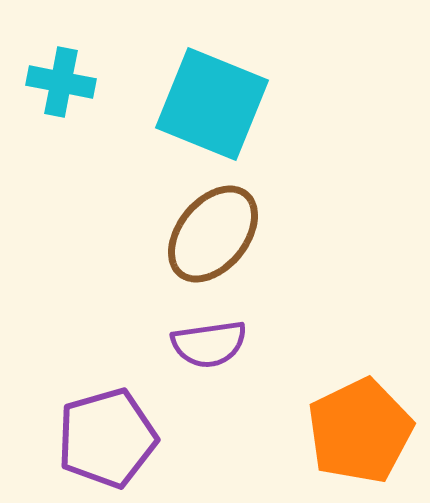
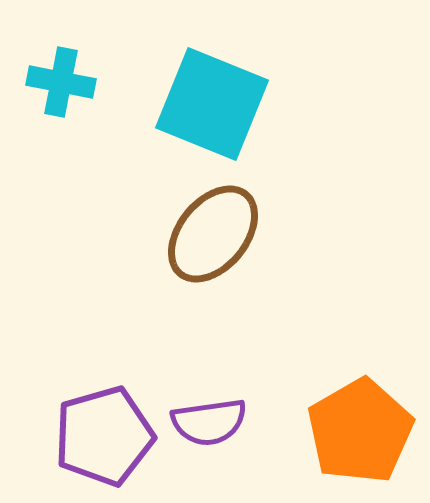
purple semicircle: moved 78 px down
orange pentagon: rotated 4 degrees counterclockwise
purple pentagon: moved 3 px left, 2 px up
